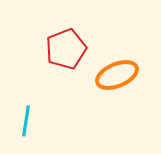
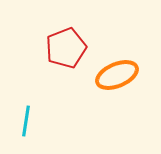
red pentagon: moved 1 px up
